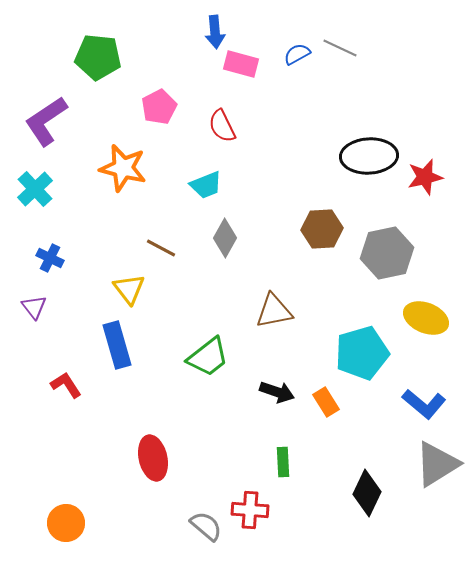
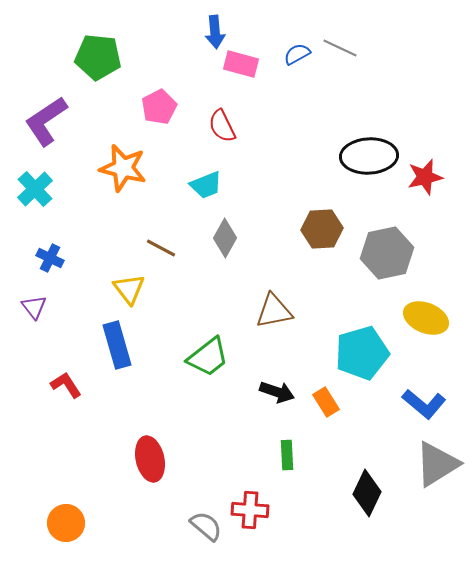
red ellipse: moved 3 px left, 1 px down
green rectangle: moved 4 px right, 7 px up
